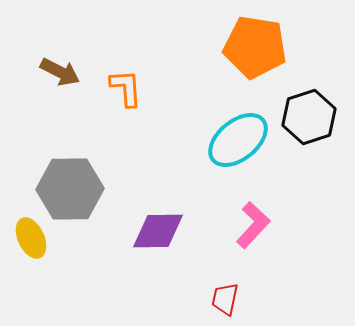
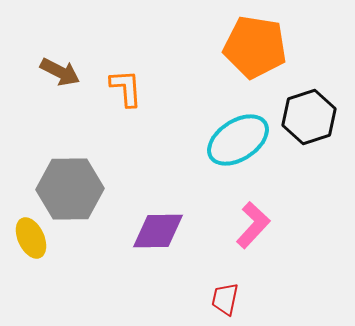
cyan ellipse: rotated 6 degrees clockwise
